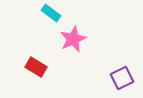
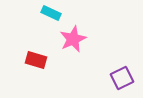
cyan rectangle: rotated 12 degrees counterclockwise
red rectangle: moved 7 px up; rotated 15 degrees counterclockwise
